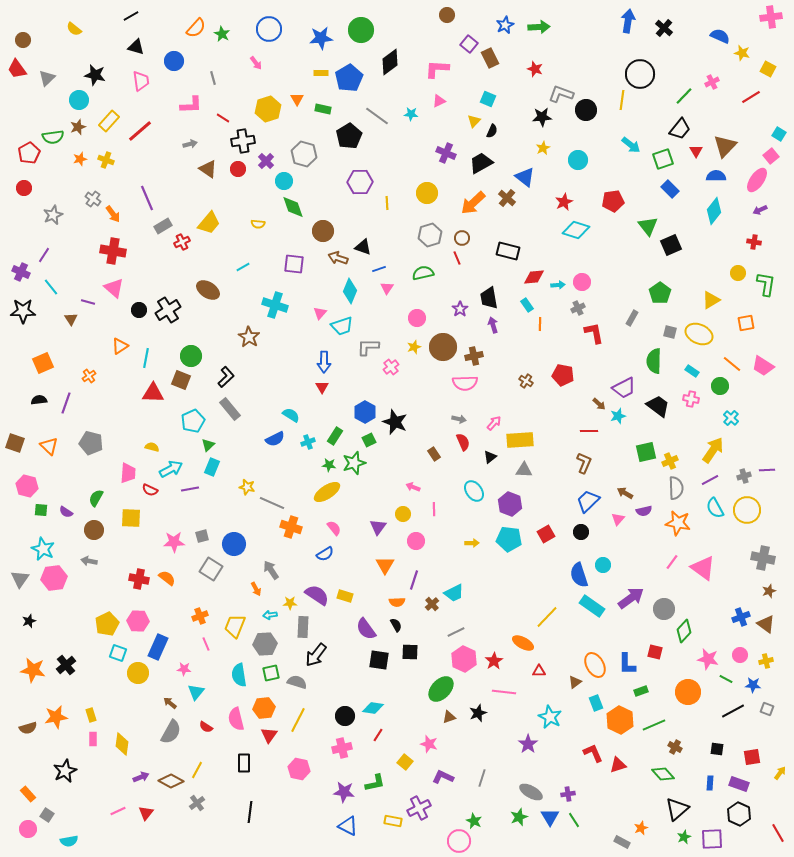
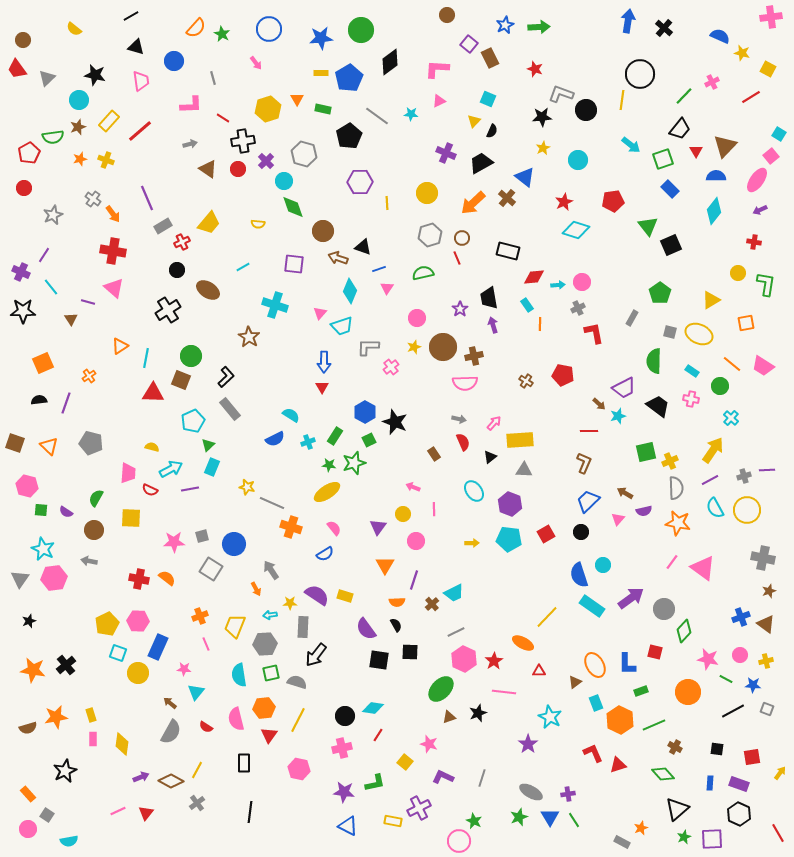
black circle at (139, 310): moved 38 px right, 40 px up
